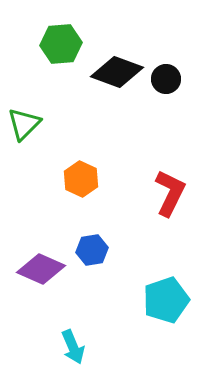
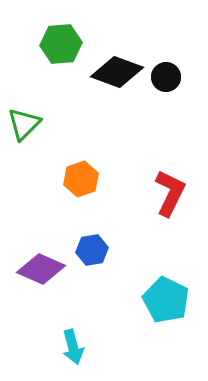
black circle: moved 2 px up
orange hexagon: rotated 16 degrees clockwise
cyan pentagon: rotated 27 degrees counterclockwise
cyan arrow: rotated 8 degrees clockwise
